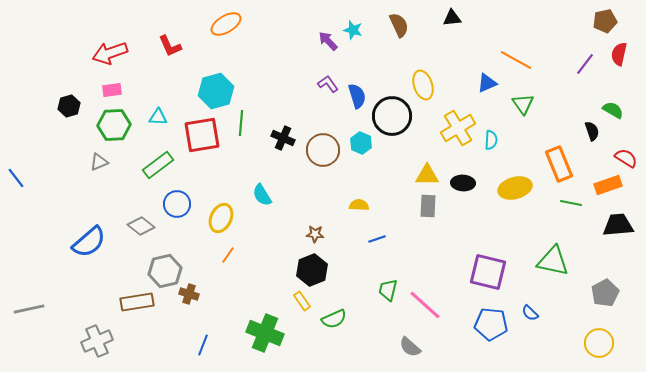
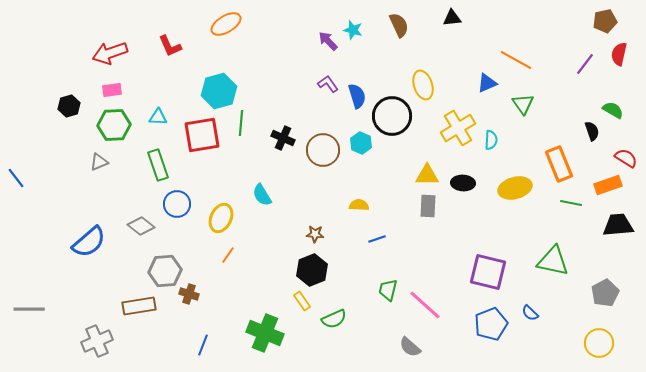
cyan hexagon at (216, 91): moved 3 px right
green rectangle at (158, 165): rotated 72 degrees counterclockwise
gray hexagon at (165, 271): rotated 8 degrees clockwise
brown rectangle at (137, 302): moved 2 px right, 4 px down
gray line at (29, 309): rotated 12 degrees clockwise
blue pentagon at (491, 324): rotated 28 degrees counterclockwise
